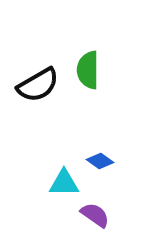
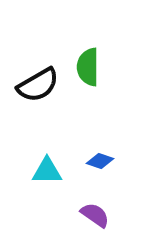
green semicircle: moved 3 px up
blue diamond: rotated 16 degrees counterclockwise
cyan triangle: moved 17 px left, 12 px up
